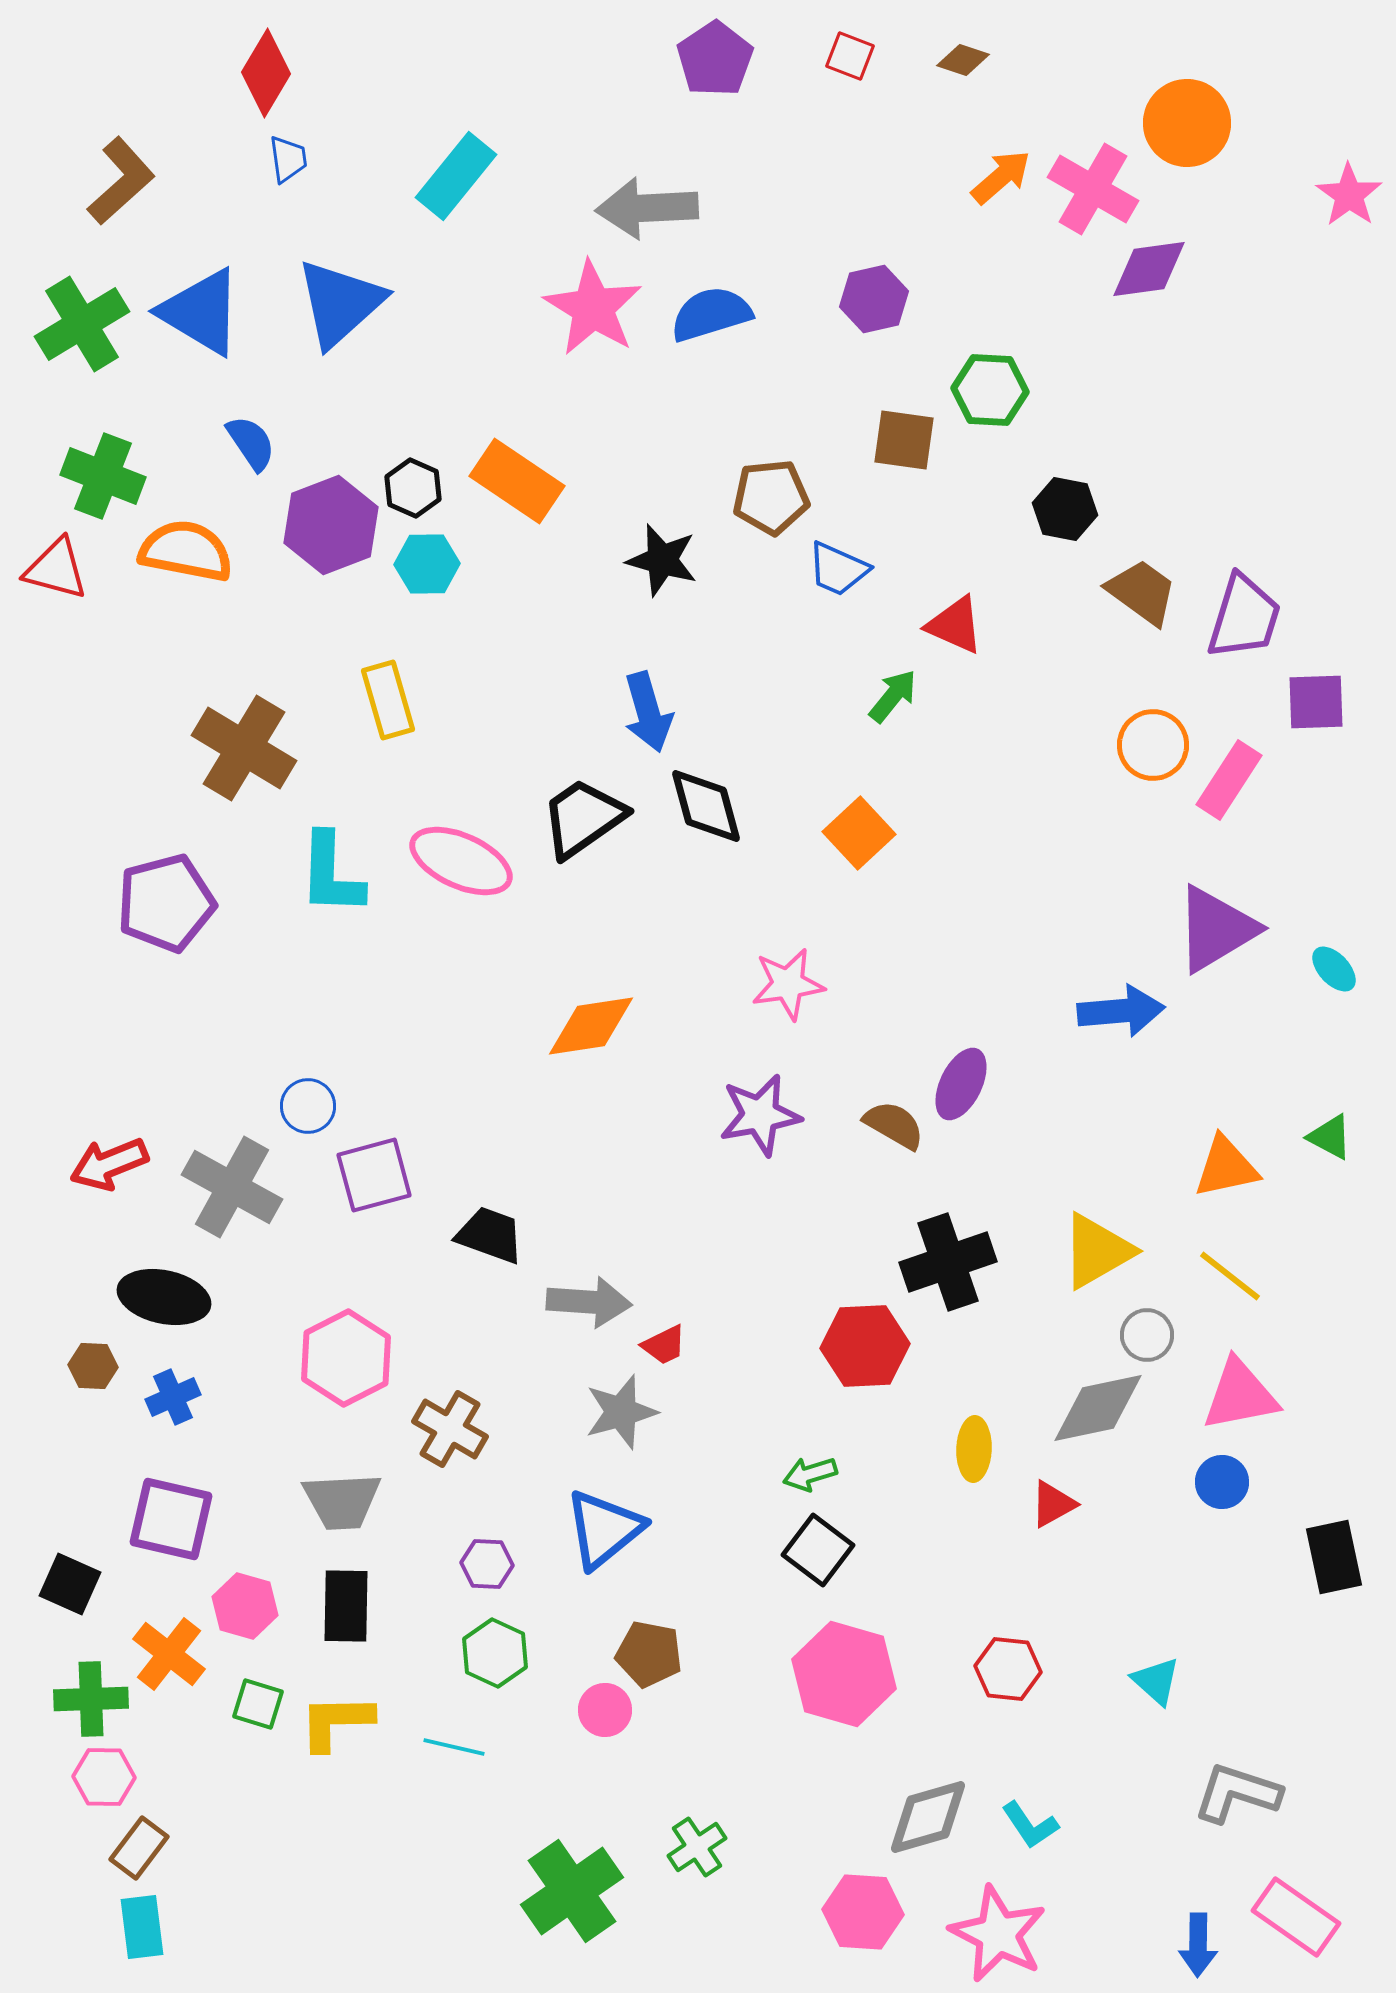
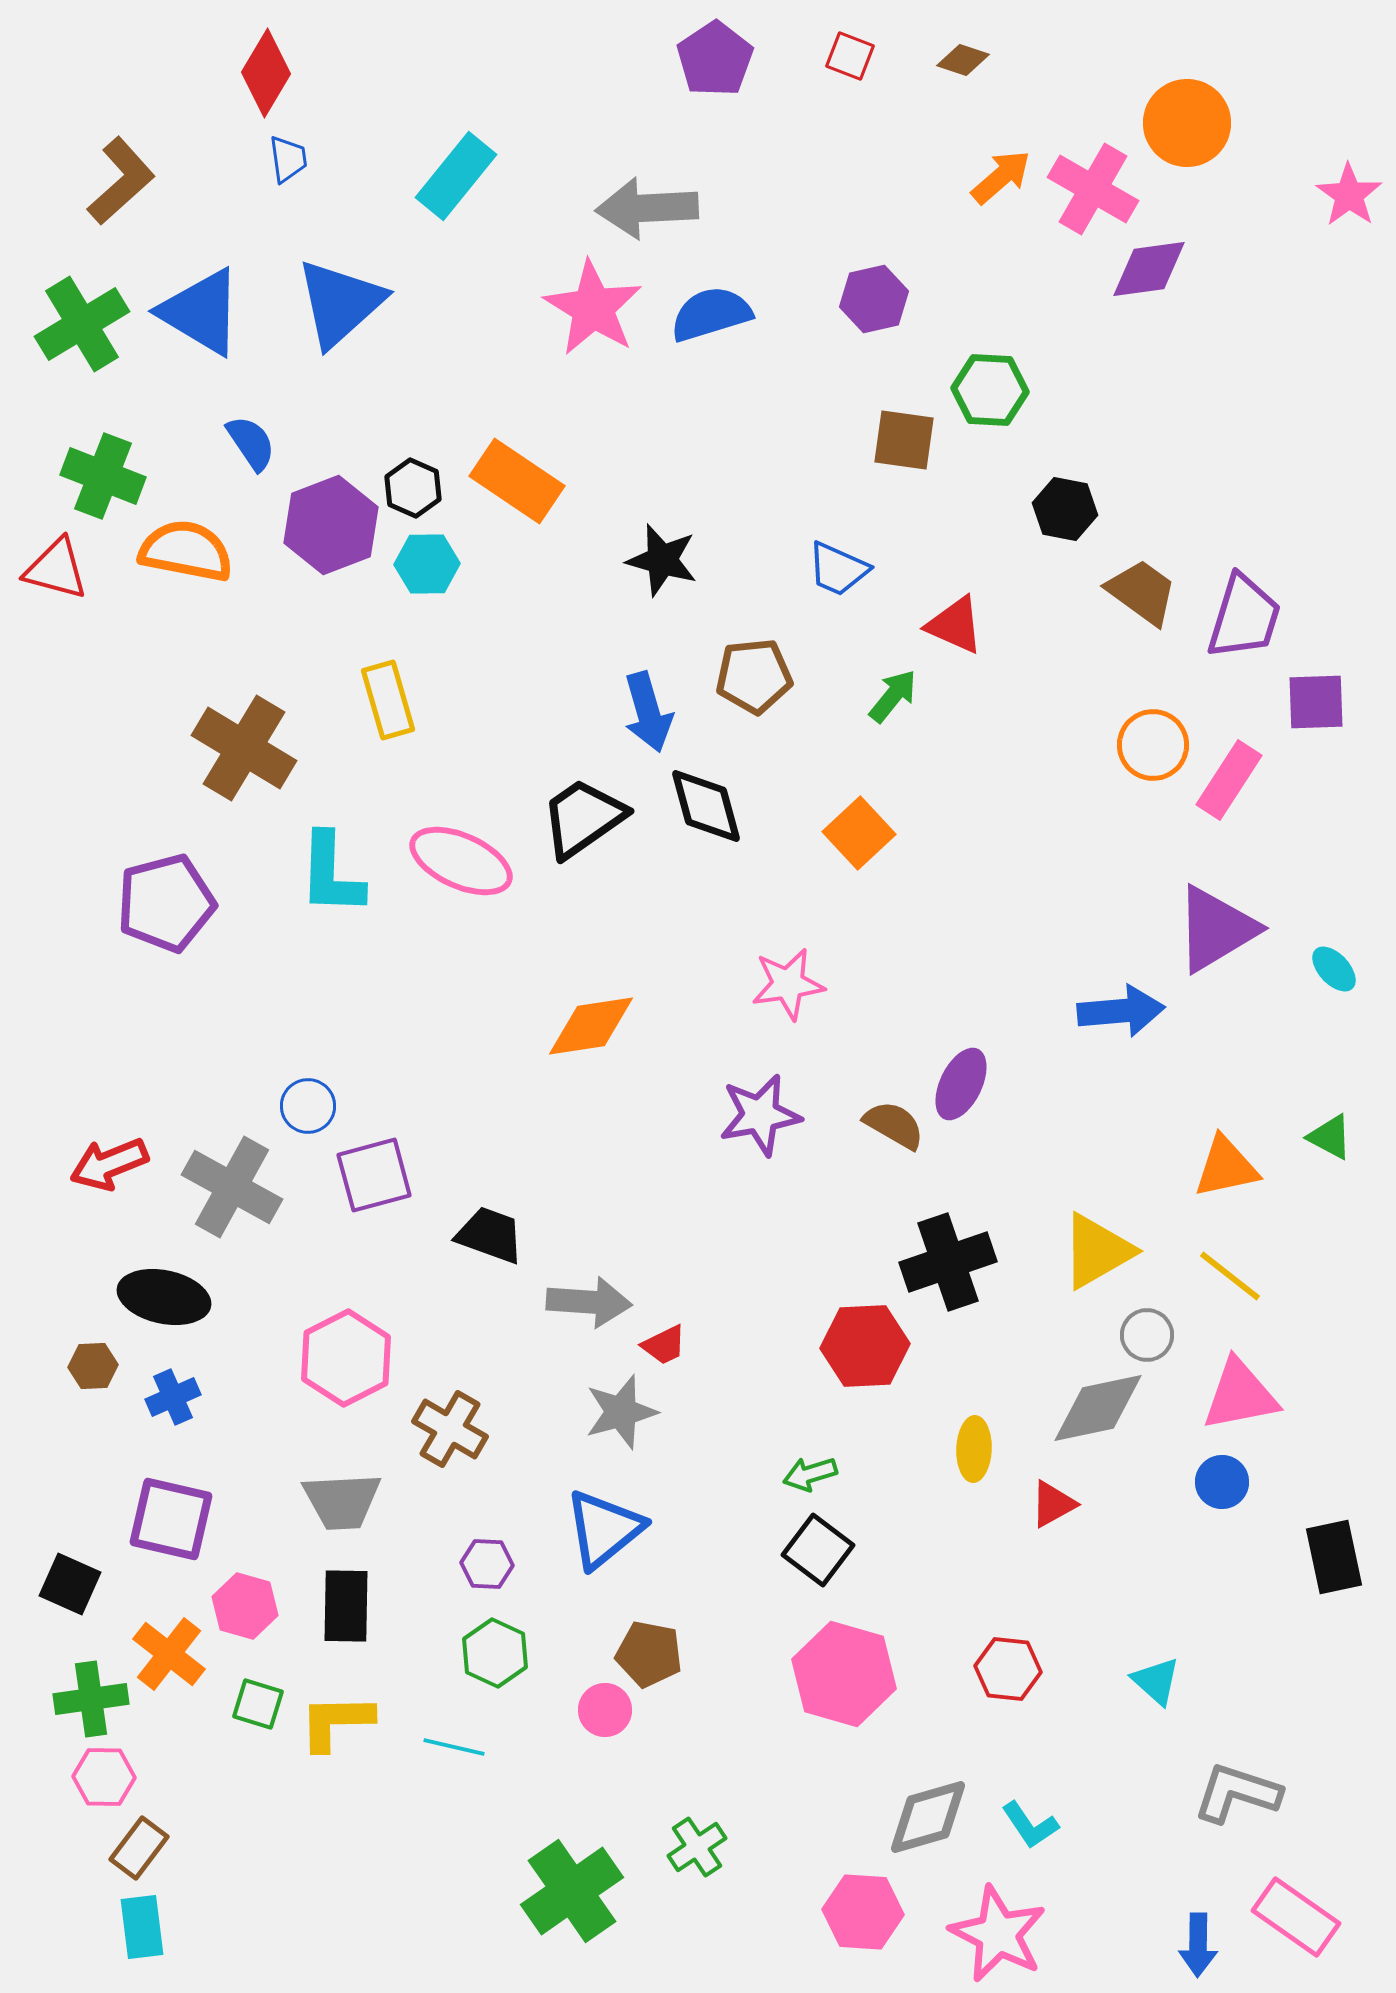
brown pentagon at (771, 497): moved 17 px left, 179 px down
brown hexagon at (93, 1366): rotated 6 degrees counterclockwise
green cross at (91, 1699): rotated 6 degrees counterclockwise
